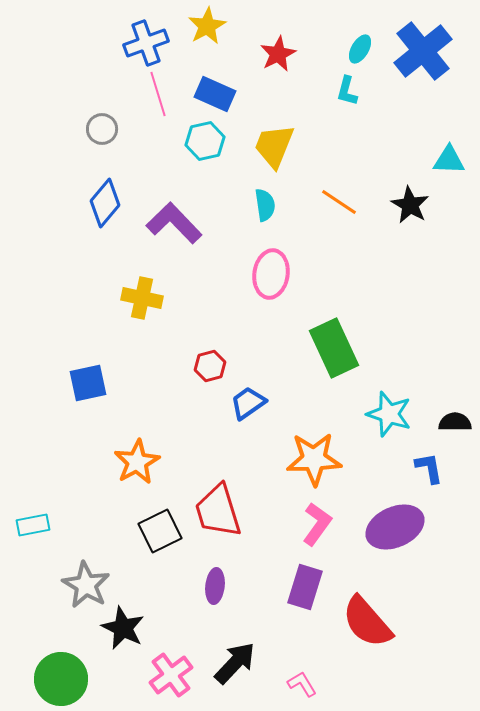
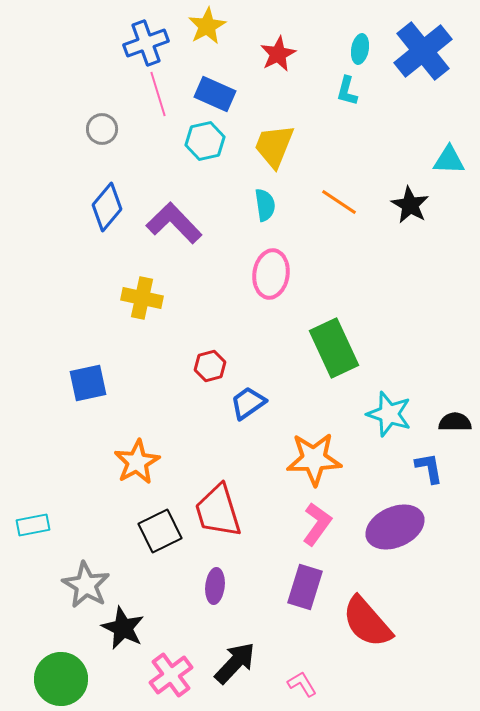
cyan ellipse at (360, 49): rotated 20 degrees counterclockwise
blue diamond at (105, 203): moved 2 px right, 4 px down
